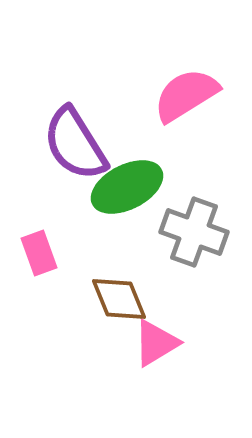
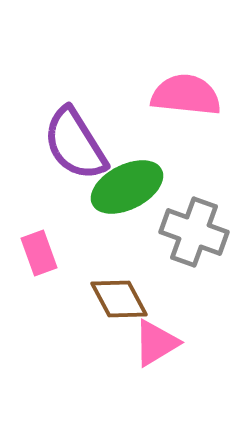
pink semicircle: rotated 38 degrees clockwise
brown diamond: rotated 6 degrees counterclockwise
